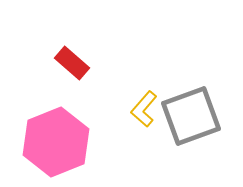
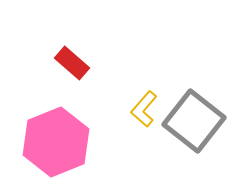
gray square: moved 3 px right, 5 px down; rotated 32 degrees counterclockwise
